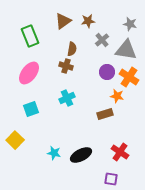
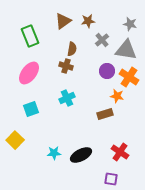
purple circle: moved 1 px up
cyan star: rotated 16 degrees counterclockwise
